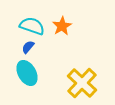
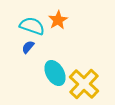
orange star: moved 4 px left, 6 px up
cyan ellipse: moved 28 px right
yellow cross: moved 2 px right, 1 px down
